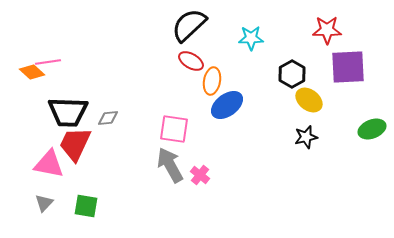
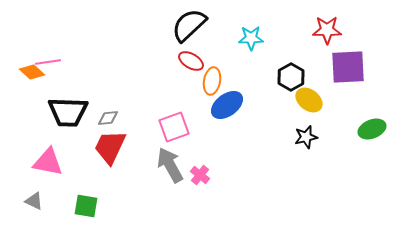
black hexagon: moved 1 px left, 3 px down
pink square: moved 2 px up; rotated 28 degrees counterclockwise
red trapezoid: moved 35 px right, 3 px down
pink triangle: moved 1 px left, 2 px up
gray triangle: moved 10 px left, 2 px up; rotated 48 degrees counterclockwise
